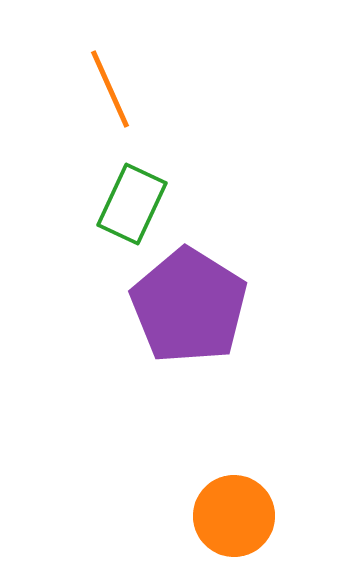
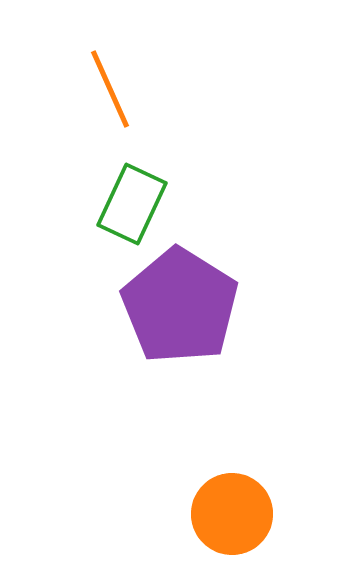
purple pentagon: moved 9 px left
orange circle: moved 2 px left, 2 px up
